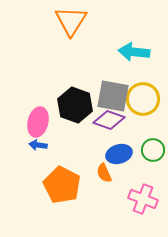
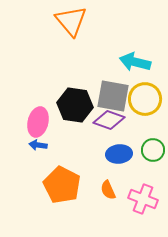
orange triangle: rotated 12 degrees counterclockwise
cyan arrow: moved 1 px right, 10 px down; rotated 8 degrees clockwise
yellow circle: moved 2 px right
black hexagon: rotated 12 degrees counterclockwise
blue ellipse: rotated 10 degrees clockwise
orange semicircle: moved 4 px right, 17 px down
